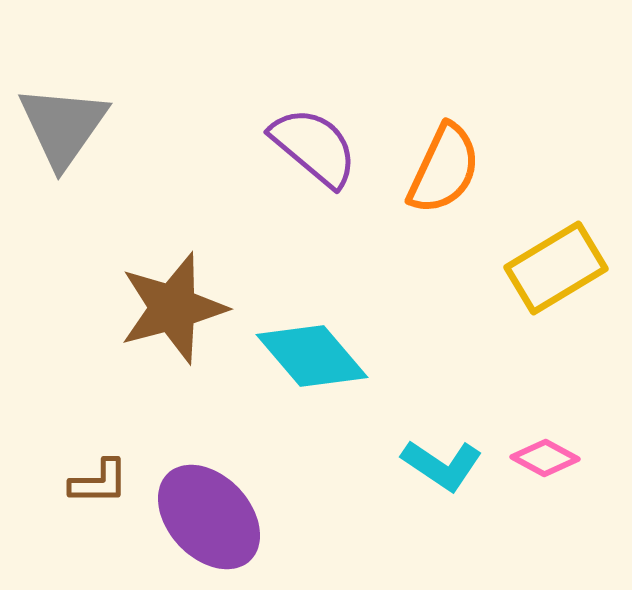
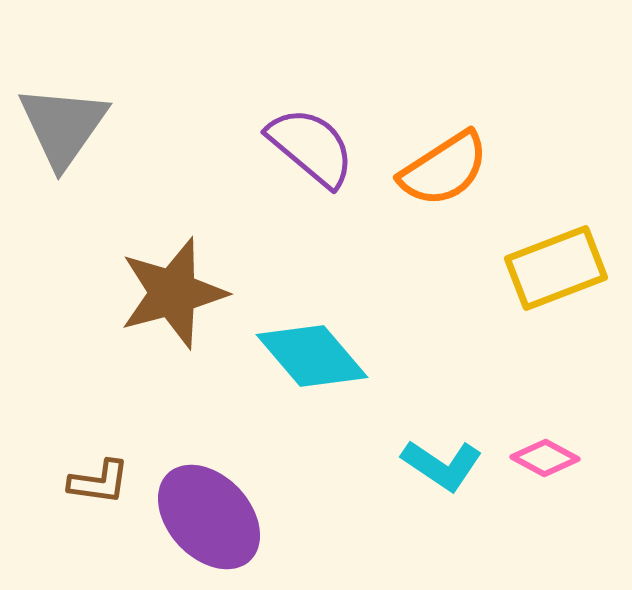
purple semicircle: moved 3 px left
orange semicircle: rotated 32 degrees clockwise
yellow rectangle: rotated 10 degrees clockwise
brown star: moved 15 px up
brown L-shape: rotated 8 degrees clockwise
